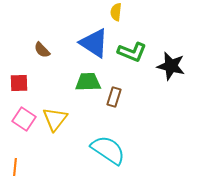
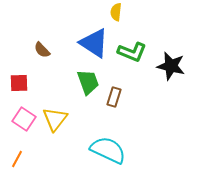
green trapezoid: rotated 72 degrees clockwise
cyan semicircle: rotated 9 degrees counterclockwise
orange line: moved 2 px right, 8 px up; rotated 24 degrees clockwise
